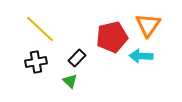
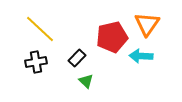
orange triangle: moved 1 px left, 1 px up
green triangle: moved 16 px right
